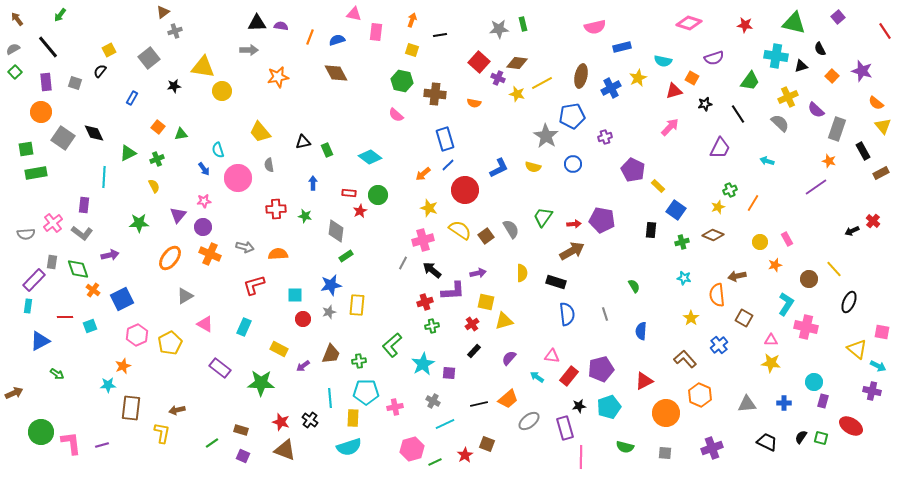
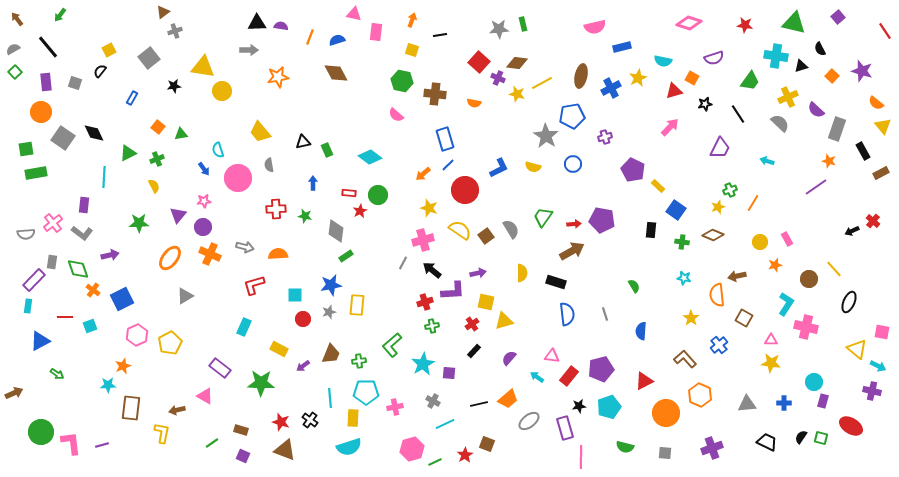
green cross at (682, 242): rotated 24 degrees clockwise
pink triangle at (205, 324): moved 72 px down
